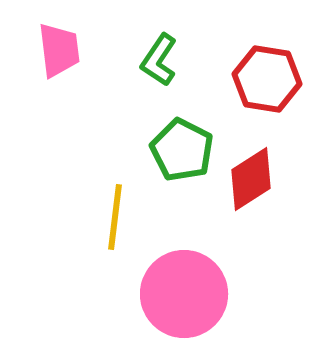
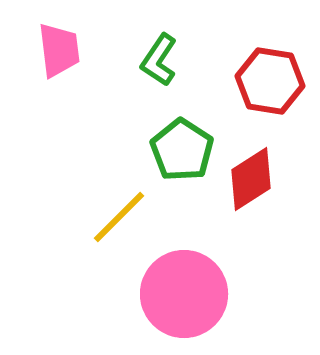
red hexagon: moved 3 px right, 2 px down
green pentagon: rotated 6 degrees clockwise
yellow line: moved 4 px right; rotated 38 degrees clockwise
